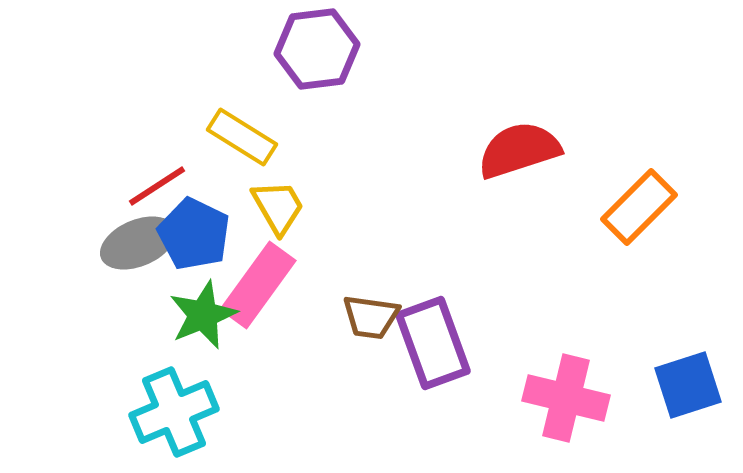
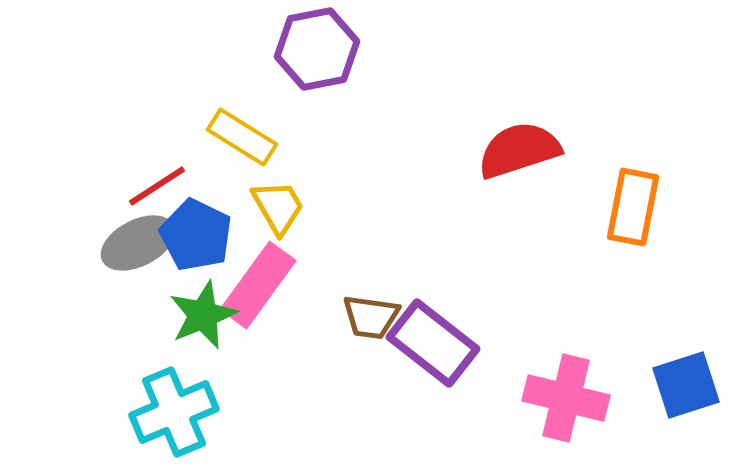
purple hexagon: rotated 4 degrees counterclockwise
orange rectangle: moved 6 px left; rotated 34 degrees counterclockwise
blue pentagon: moved 2 px right, 1 px down
gray ellipse: rotated 4 degrees counterclockwise
purple rectangle: rotated 32 degrees counterclockwise
blue square: moved 2 px left
